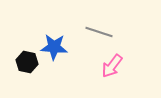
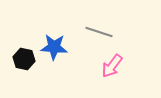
black hexagon: moved 3 px left, 3 px up
